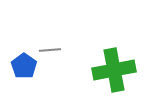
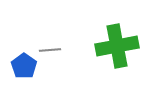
green cross: moved 3 px right, 24 px up
